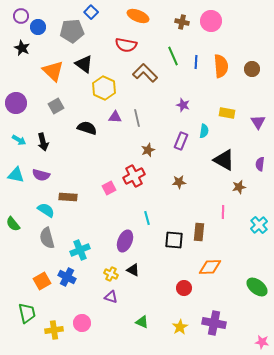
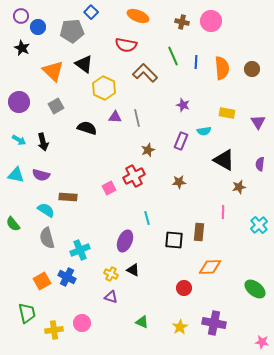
orange semicircle at (221, 66): moved 1 px right, 2 px down
purple circle at (16, 103): moved 3 px right, 1 px up
cyan semicircle at (204, 131): rotated 72 degrees clockwise
green ellipse at (257, 287): moved 2 px left, 2 px down
